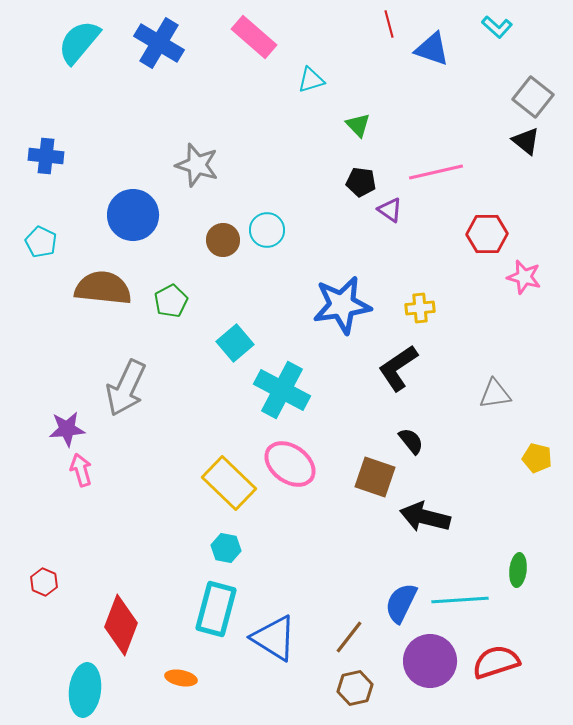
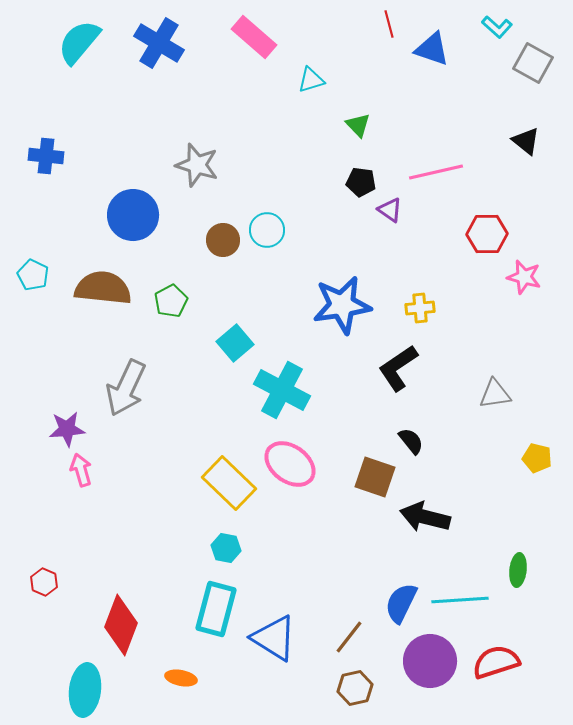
gray square at (533, 97): moved 34 px up; rotated 9 degrees counterclockwise
cyan pentagon at (41, 242): moved 8 px left, 33 px down
